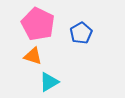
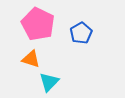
orange triangle: moved 2 px left, 3 px down
cyan triangle: rotated 15 degrees counterclockwise
